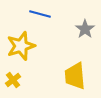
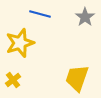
gray star: moved 12 px up
yellow star: moved 1 px left, 3 px up
yellow trapezoid: moved 2 px right, 2 px down; rotated 24 degrees clockwise
